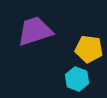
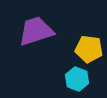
purple trapezoid: moved 1 px right
